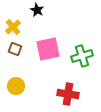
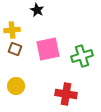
yellow cross: moved 1 px left, 3 px down; rotated 35 degrees clockwise
red cross: moved 2 px left
